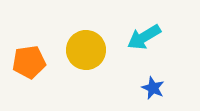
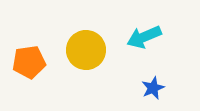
cyan arrow: rotated 8 degrees clockwise
blue star: rotated 25 degrees clockwise
